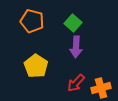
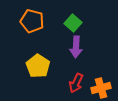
yellow pentagon: moved 2 px right
red arrow: rotated 18 degrees counterclockwise
